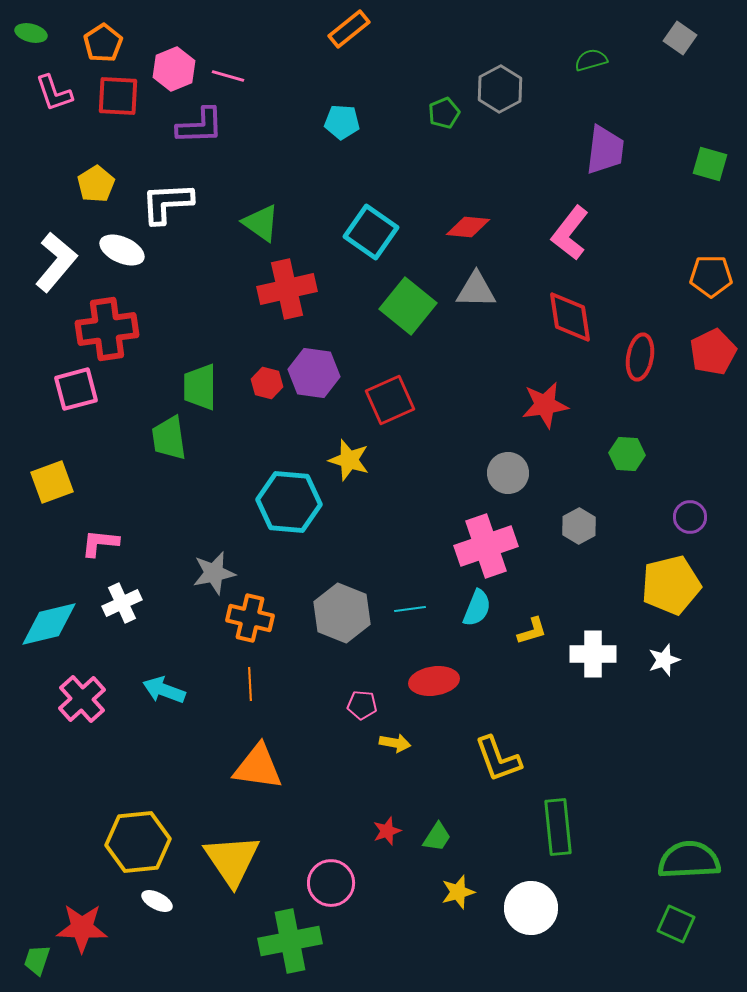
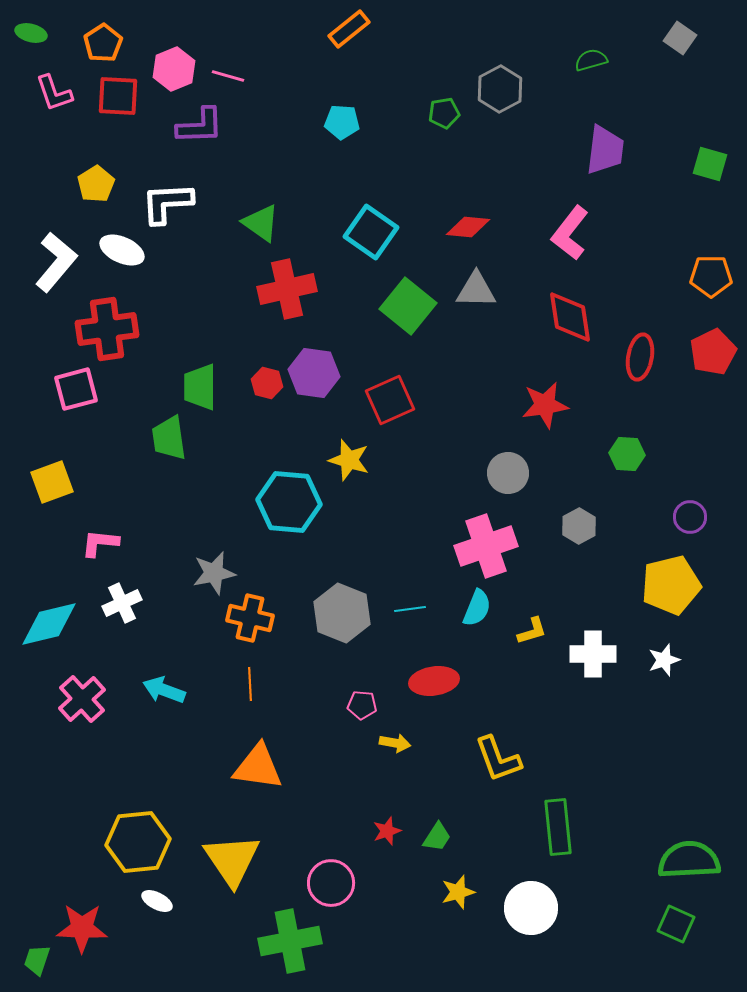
green pentagon at (444, 113): rotated 12 degrees clockwise
